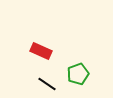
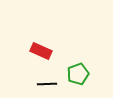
black line: rotated 36 degrees counterclockwise
